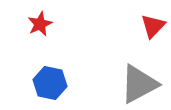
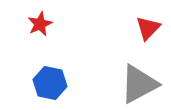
red triangle: moved 5 px left, 2 px down
